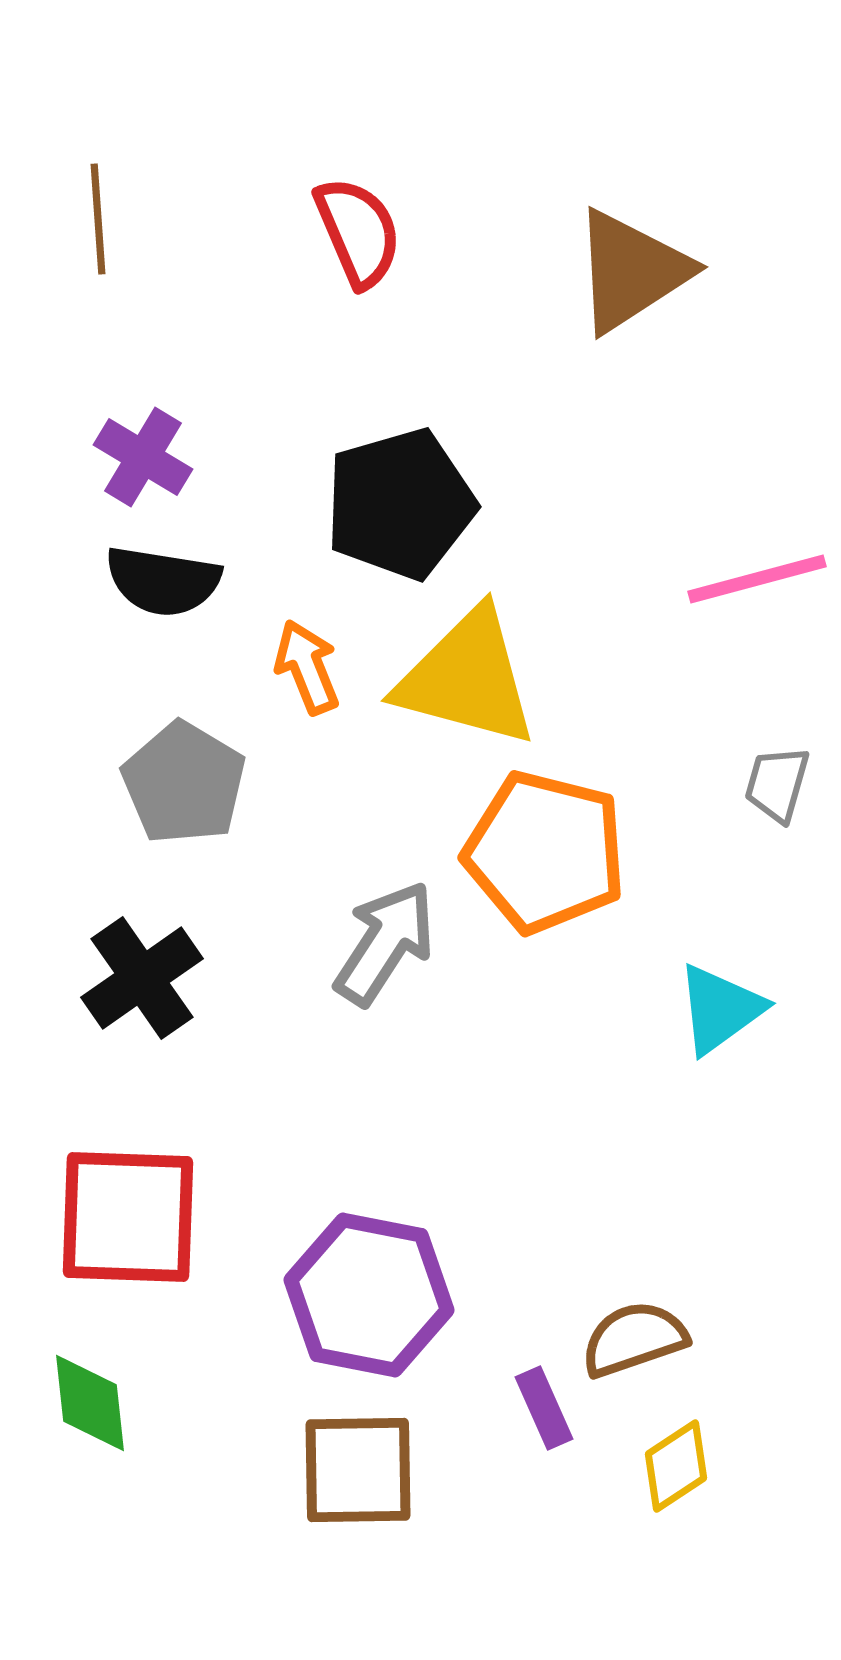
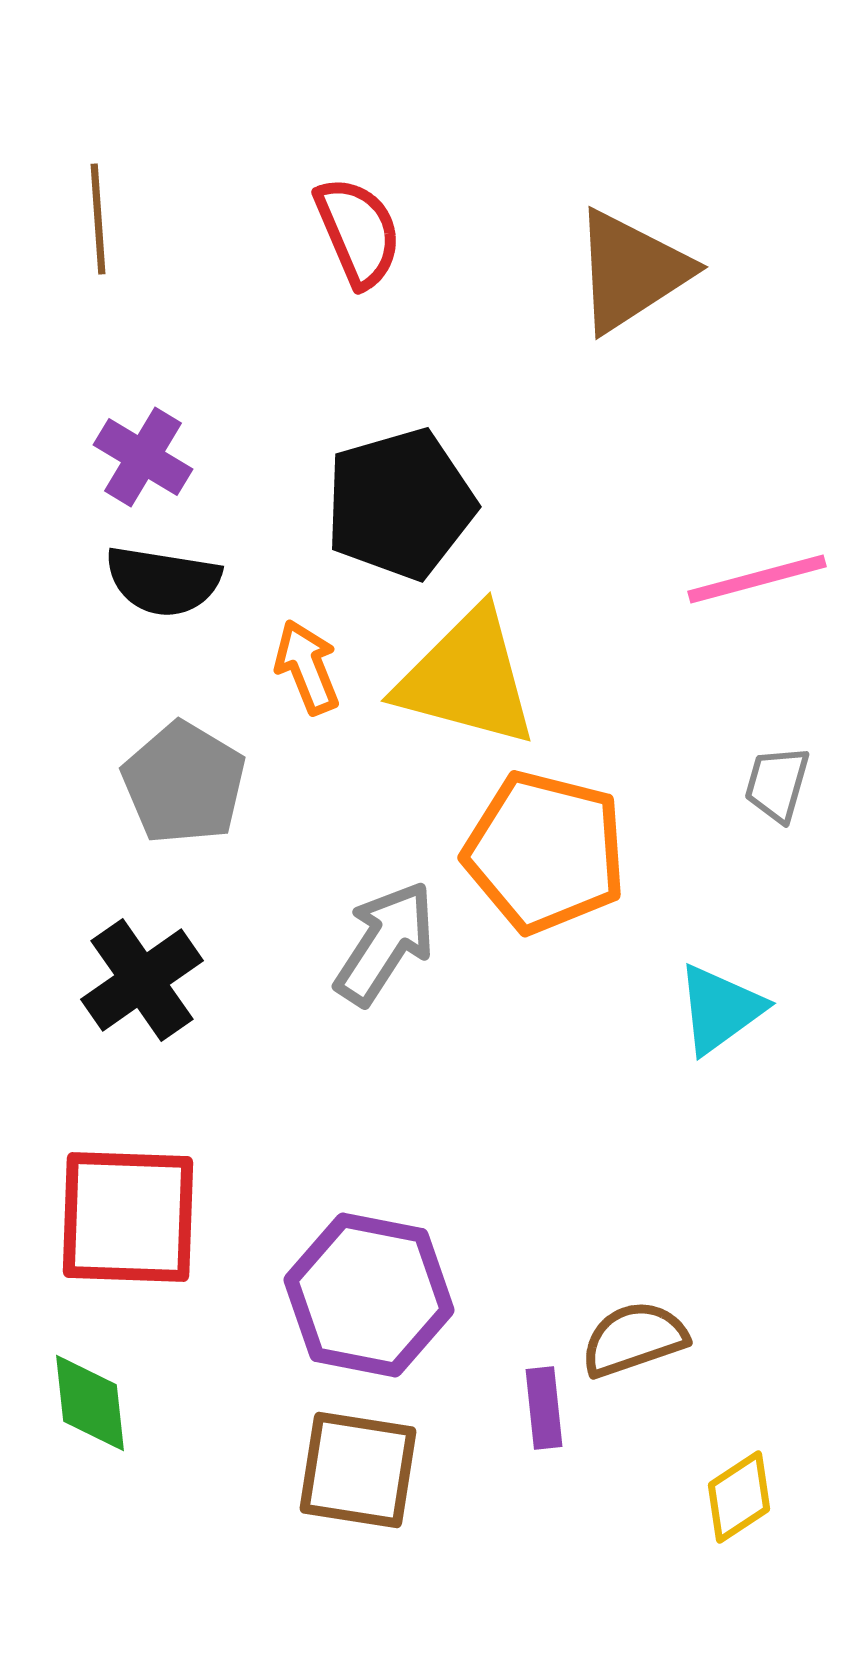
black cross: moved 2 px down
purple rectangle: rotated 18 degrees clockwise
yellow diamond: moved 63 px right, 31 px down
brown square: rotated 10 degrees clockwise
